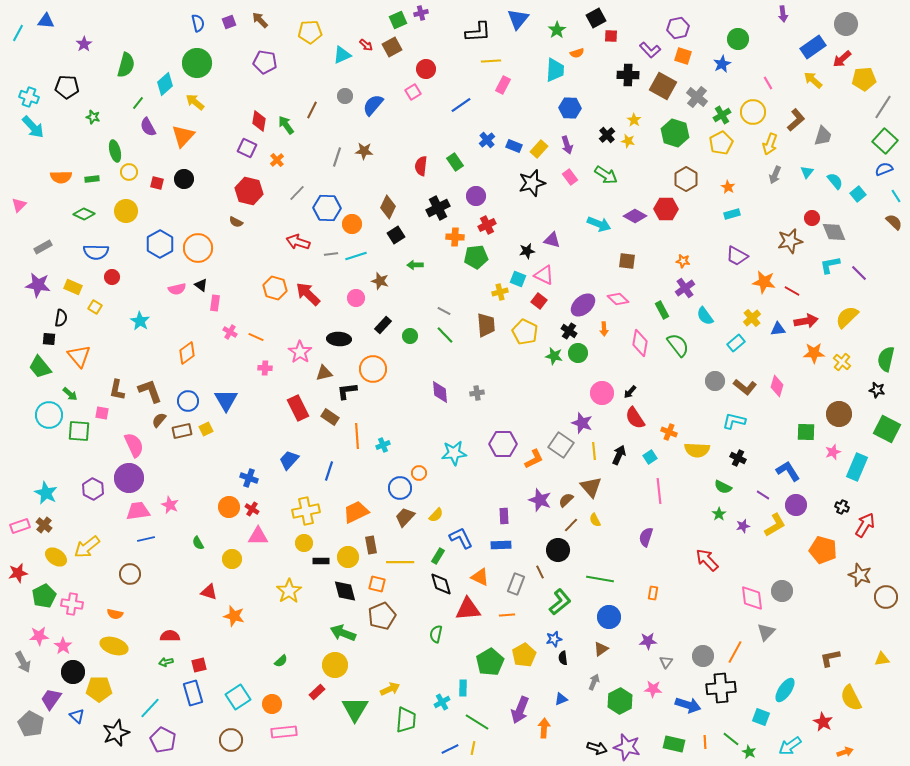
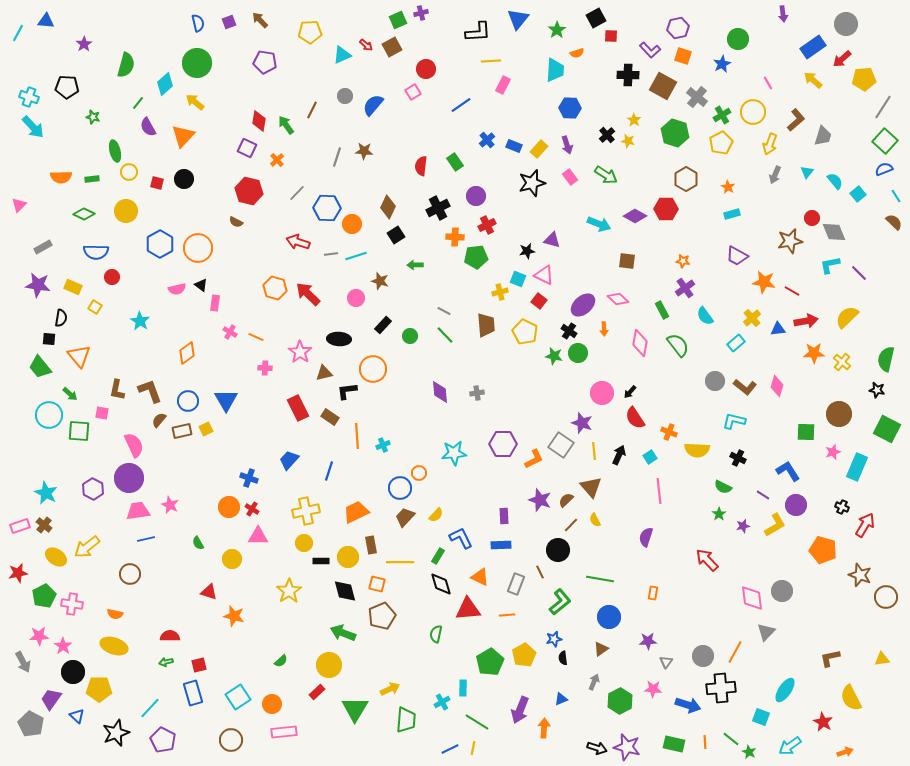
yellow circle at (335, 665): moved 6 px left
